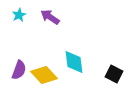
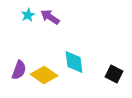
cyan star: moved 9 px right
yellow diamond: rotated 12 degrees counterclockwise
